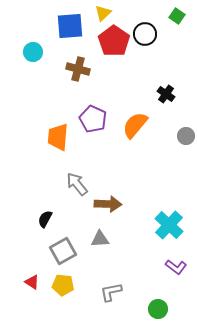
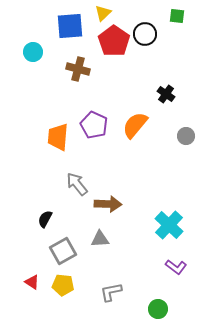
green square: rotated 28 degrees counterclockwise
purple pentagon: moved 1 px right, 6 px down
